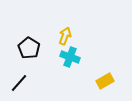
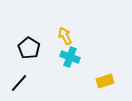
yellow arrow: rotated 48 degrees counterclockwise
yellow rectangle: rotated 12 degrees clockwise
